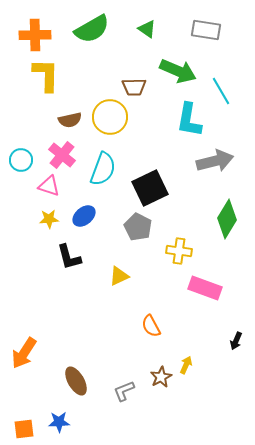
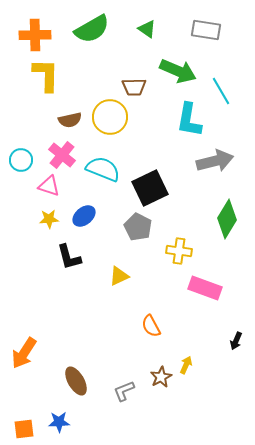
cyan semicircle: rotated 88 degrees counterclockwise
